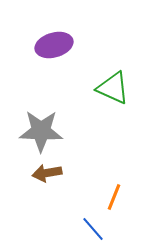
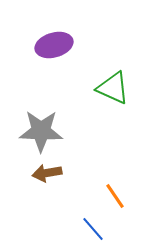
orange line: moved 1 px right, 1 px up; rotated 56 degrees counterclockwise
